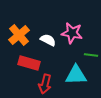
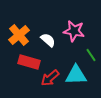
pink star: moved 2 px right, 2 px up
white semicircle: rotated 14 degrees clockwise
green line: rotated 48 degrees clockwise
red rectangle: moved 1 px up
red arrow: moved 5 px right, 6 px up; rotated 36 degrees clockwise
